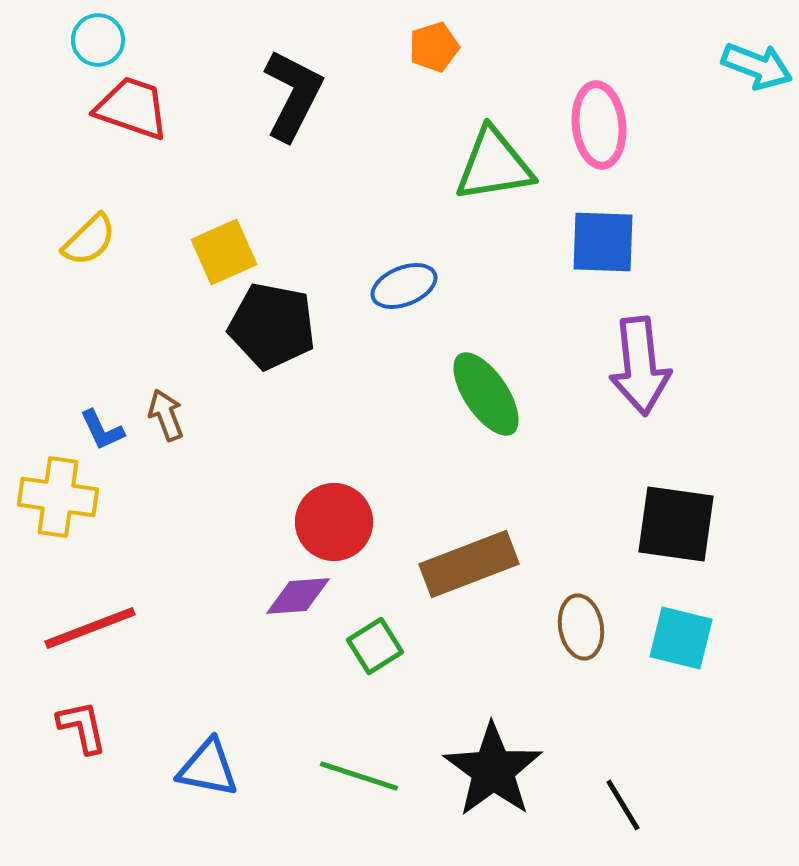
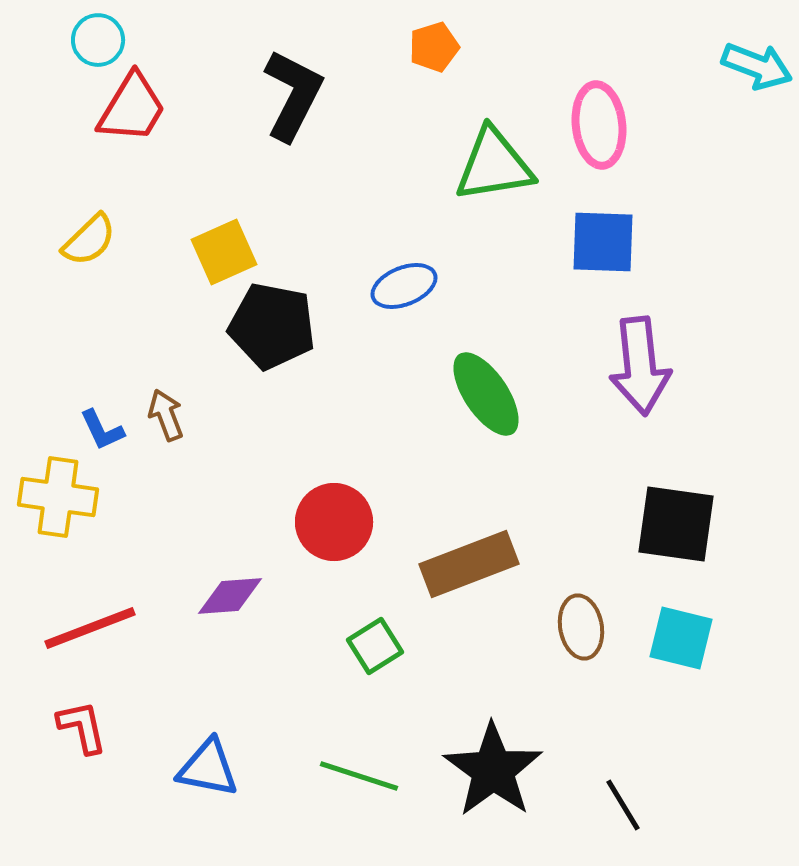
red trapezoid: rotated 102 degrees clockwise
purple diamond: moved 68 px left
